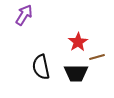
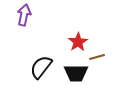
purple arrow: rotated 20 degrees counterclockwise
black semicircle: rotated 50 degrees clockwise
